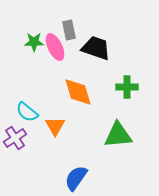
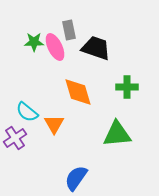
orange triangle: moved 1 px left, 2 px up
green triangle: moved 1 px left, 1 px up
